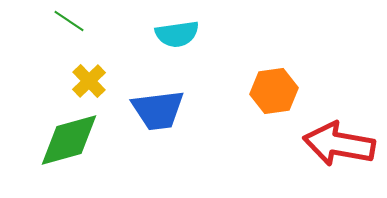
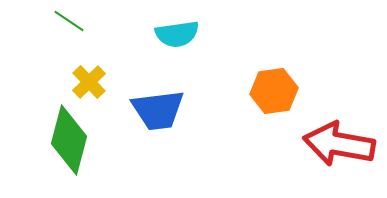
yellow cross: moved 1 px down
green diamond: rotated 60 degrees counterclockwise
